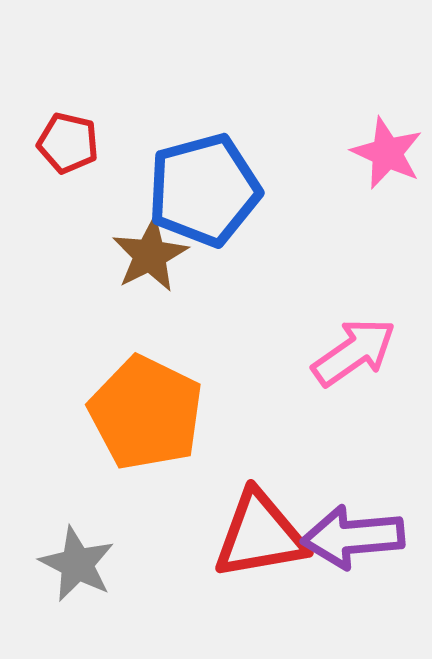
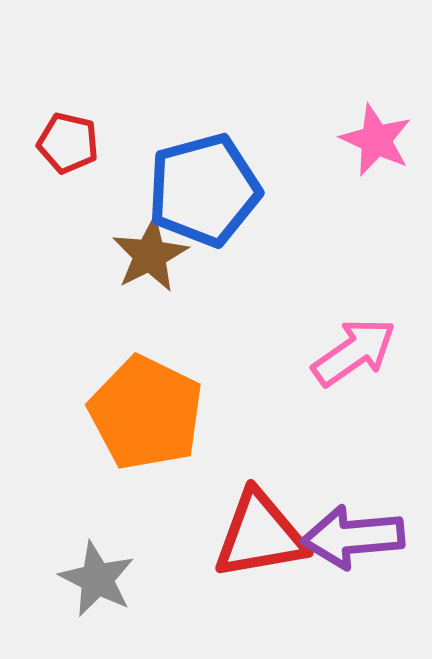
pink star: moved 11 px left, 13 px up
gray star: moved 20 px right, 15 px down
